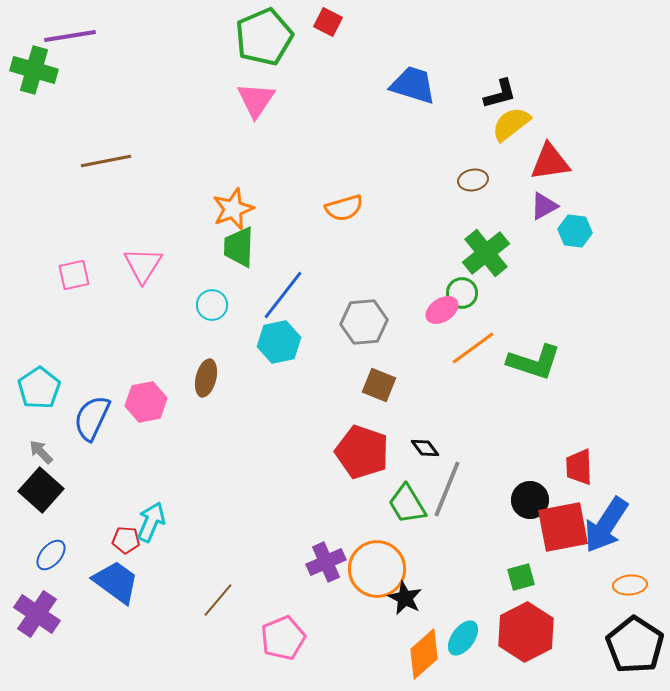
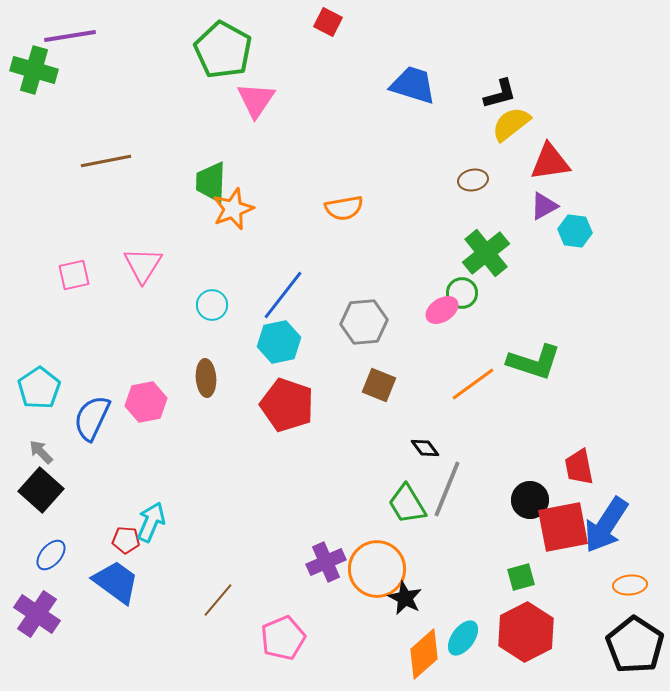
green pentagon at (264, 37): moved 41 px left, 13 px down; rotated 20 degrees counterclockwise
orange semicircle at (344, 208): rotated 6 degrees clockwise
green trapezoid at (239, 247): moved 28 px left, 65 px up
orange line at (473, 348): moved 36 px down
brown ellipse at (206, 378): rotated 18 degrees counterclockwise
red pentagon at (362, 452): moved 75 px left, 47 px up
red trapezoid at (579, 467): rotated 9 degrees counterclockwise
